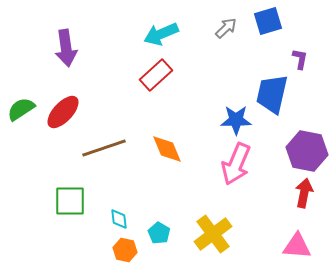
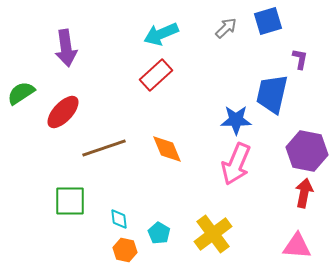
green semicircle: moved 16 px up
